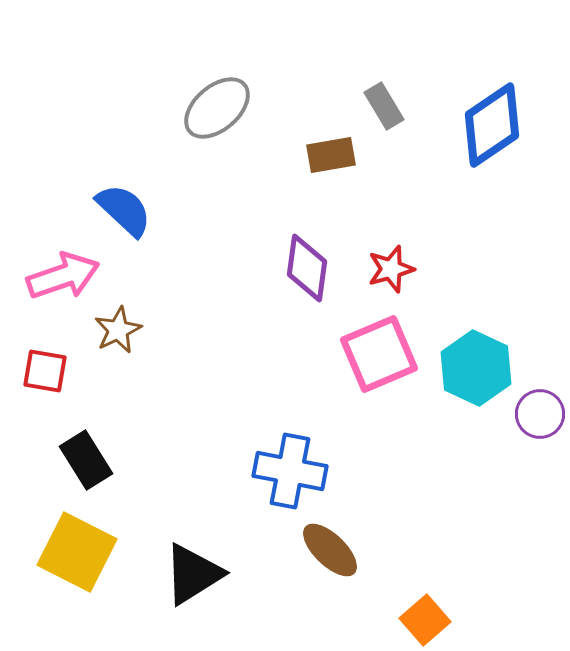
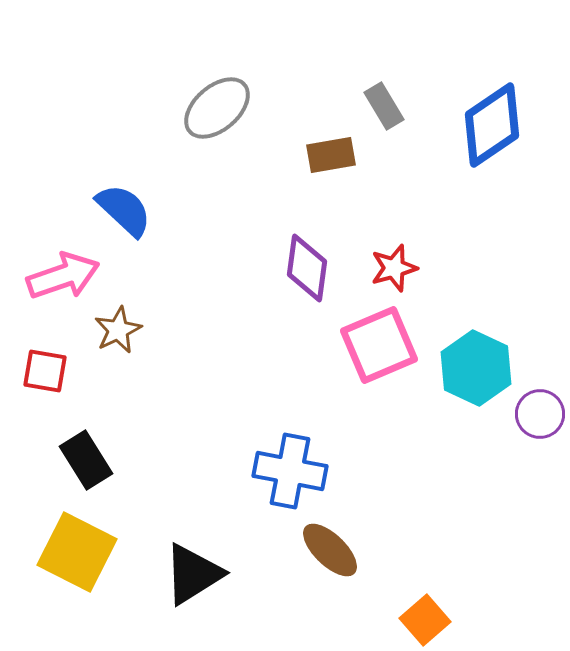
red star: moved 3 px right, 1 px up
pink square: moved 9 px up
